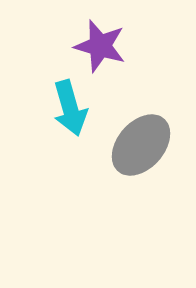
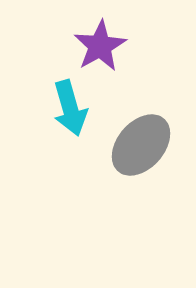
purple star: rotated 26 degrees clockwise
